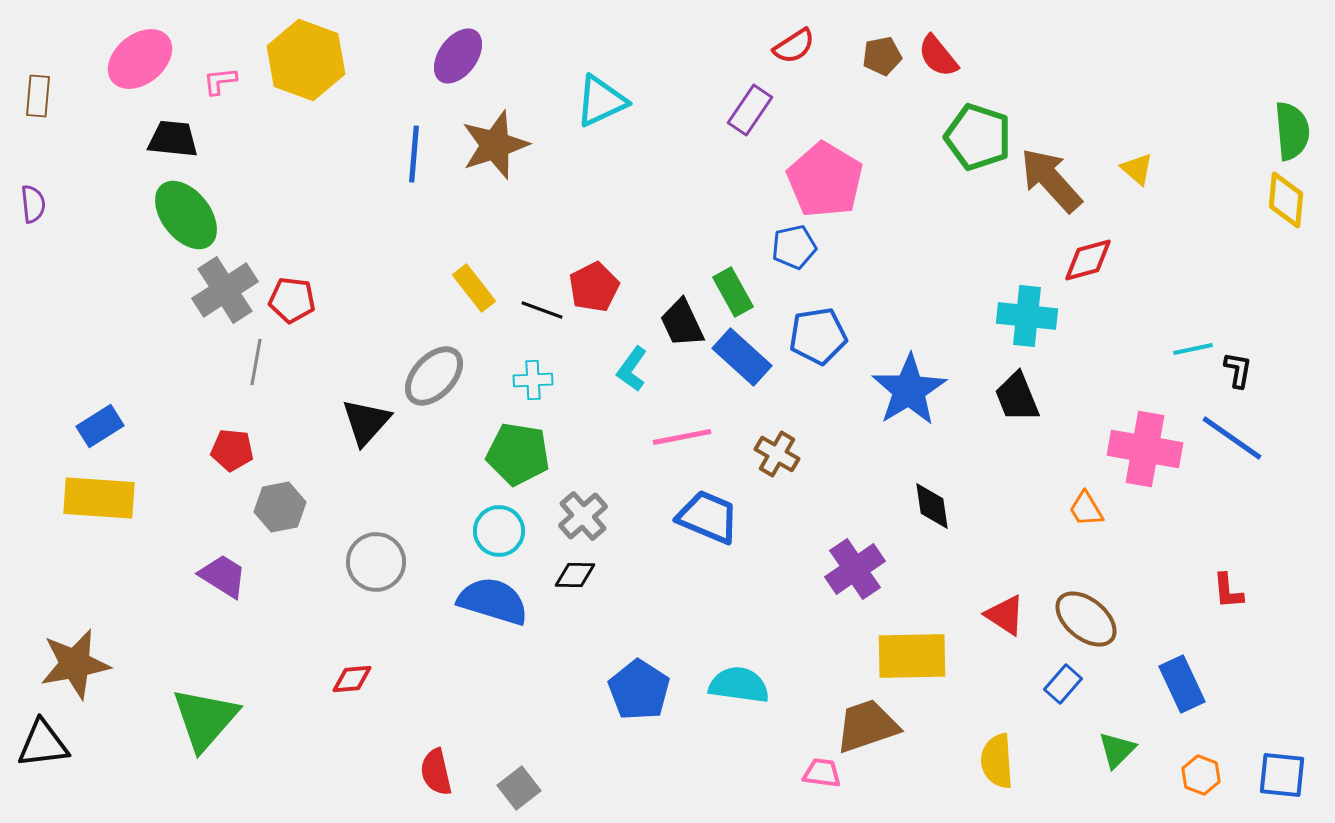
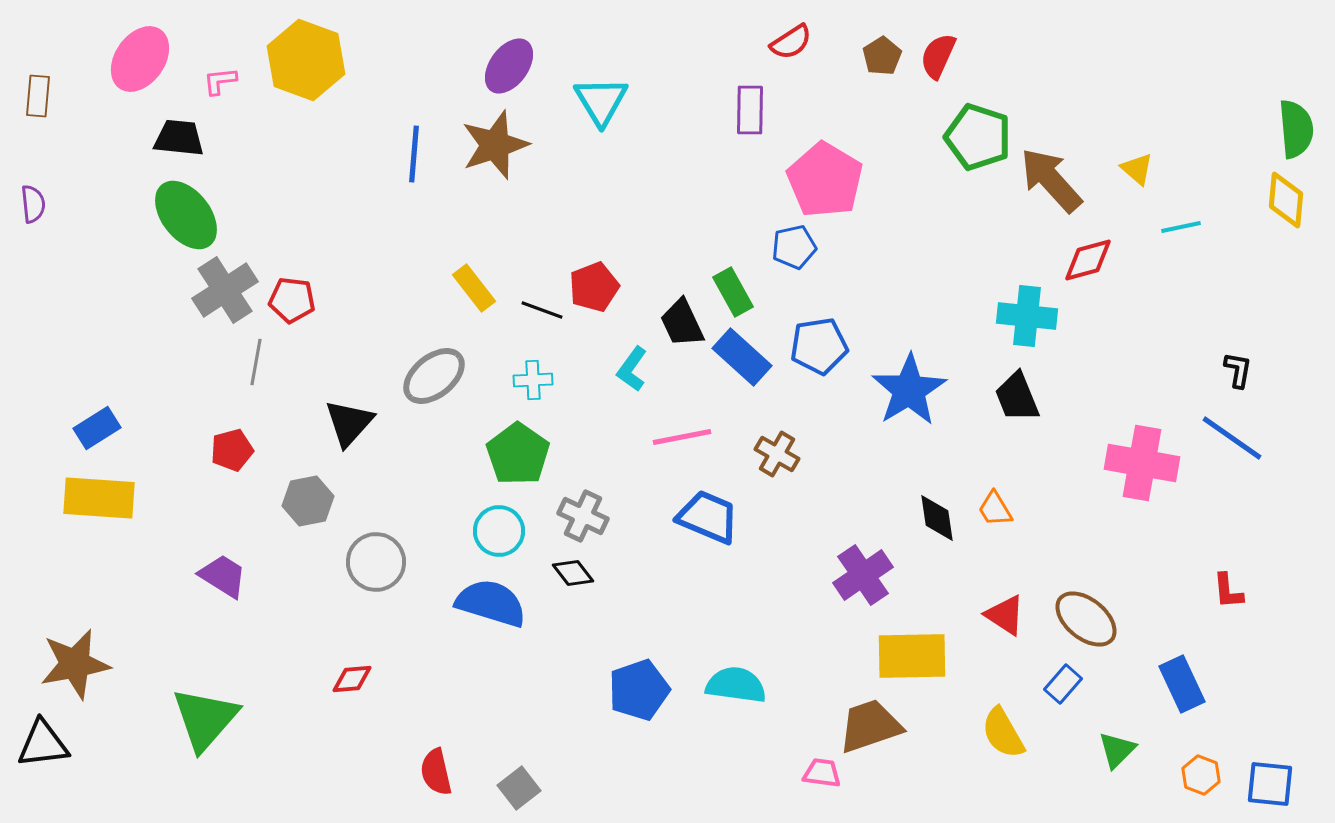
red semicircle at (794, 46): moved 3 px left, 4 px up
purple ellipse at (458, 56): moved 51 px right, 10 px down
brown pentagon at (882, 56): rotated 21 degrees counterclockwise
red semicircle at (938, 56): rotated 63 degrees clockwise
pink ellipse at (140, 59): rotated 16 degrees counterclockwise
cyan triangle at (601, 101): rotated 36 degrees counterclockwise
purple rectangle at (750, 110): rotated 33 degrees counterclockwise
green semicircle at (1292, 131): moved 4 px right, 2 px up
black trapezoid at (173, 139): moved 6 px right, 1 px up
red pentagon at (594, 287): rotated 6 degrees clockwise
blue pentagon at (818, 336): moved 1 px right, 10 px down
cyan line at (1193, 349): moved 12 px left, 122 px up
gray ellipse at (434, 376): rotated 8 degrees clockwise
black triangle at (366, 422): moved 17 px left, 1 px down
blue rectangle at (100, 426): moved 3 px left, 2 px down
pink cross at (1145, 449): moved 3 px left, 14 px down
red pentagon at (232, 450): rotated 21 degrees counterclockwise
green pentagon at (518, 454): rotated 26 degrees clockwise
black diamond at (932, 506): moved 5 px right, 12 px down
gray hexagon at (280, 507): moved 28 px right, 6 px up
orange trapezoid at (1086, 509): moved 91 px left
gray cross at (583, 516): rotated 24 degrees counterclockwise
purple cross at (855, 569): moved 8 px right, 6 px down
black diamond at (575, 575): moved 2 px left, 2 px up; rotated 51 degrees clockwise
blue semicircle at (493, 601): moved 2 px left, 2 px down
cyan semicircle at (739, 685): moved 3 px left
blue pentagon at (639, 690): rotated 20 degrees clockwise
brown trapezoid at (867, 726): moved 3 px right
yellow semicircle at (997, 761): moved 6 px right, 28 px up; rotated 26 degrees counterclockwise
blue square at (1282, 775): moved 12 px left, 9 px down
